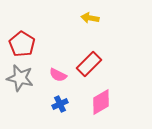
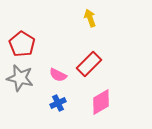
yellow arrow: rotated 60 degrees clockwise
blue cross: moved 2 px left, 1 px up
